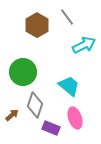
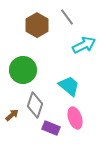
green circle: moved 2 px up
